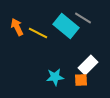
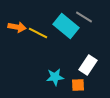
gray line: moved 1 px right, 1 px up
orange arrow: rotated 126 degrees clockwise
white rectangle: rotated 12 degrees counterclockwise
orange square: moved 3 px left, 5 px down
